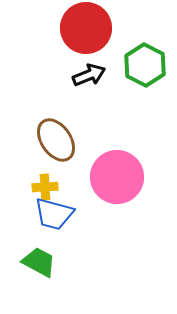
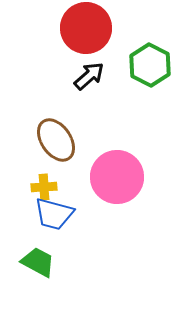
green hexagon: moved 5 px right
black arrow: moved 1 px down; rotated 20 degrees counterclockwise
yellow cross: moved 1 px left
green trapezoid: moved 1 px left
